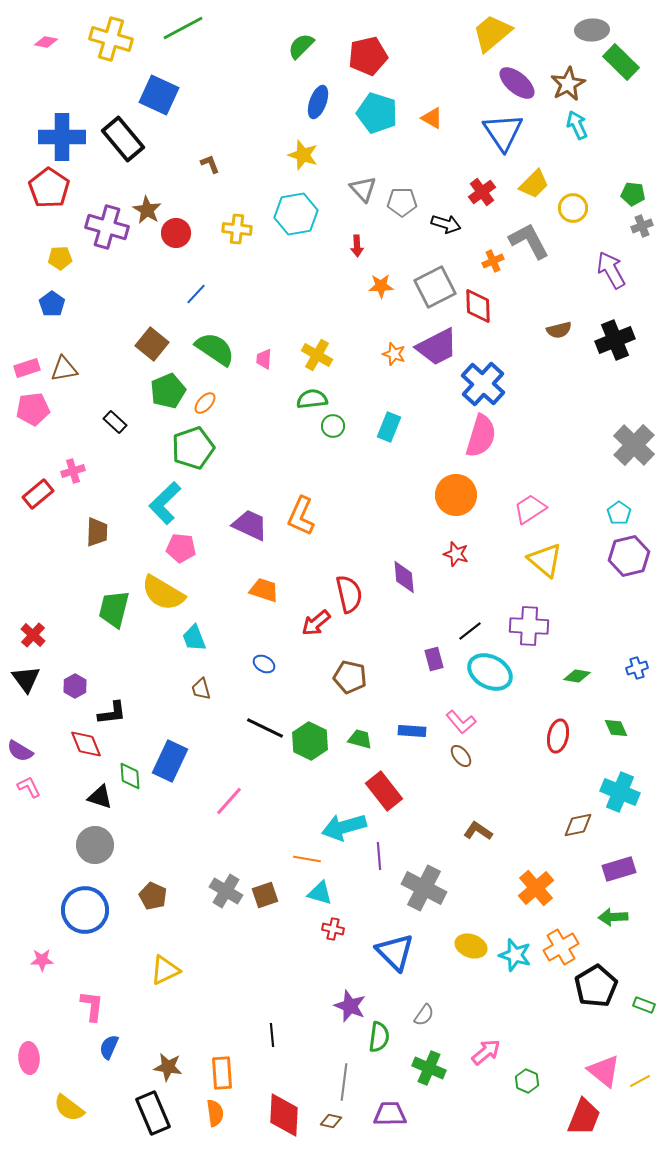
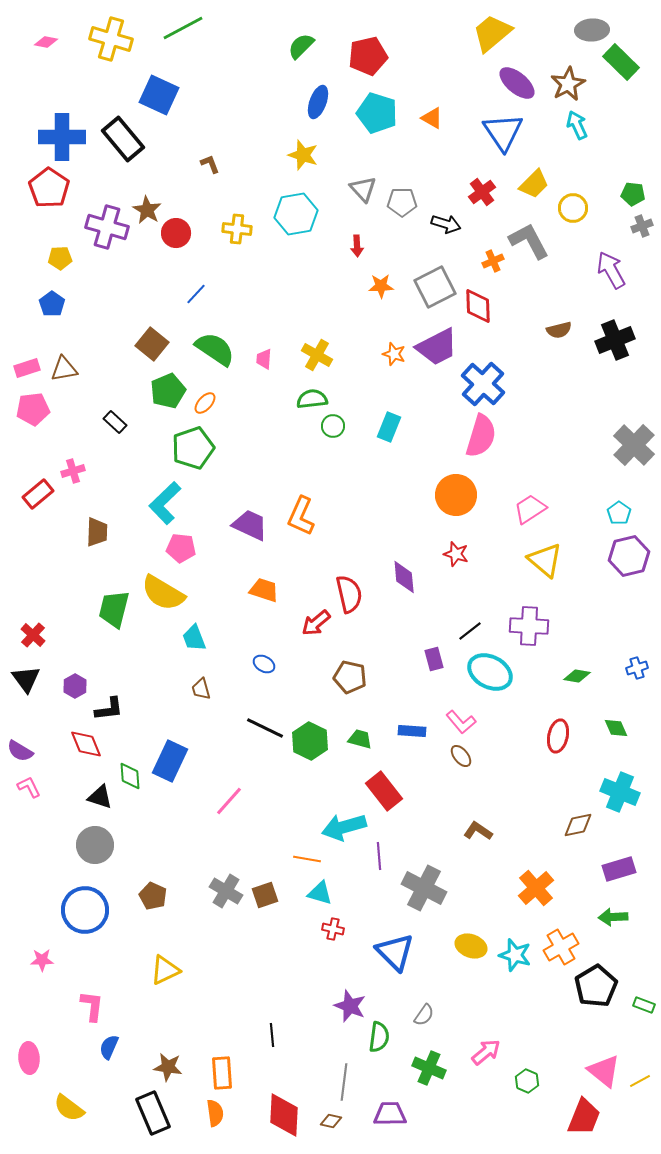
black L-shape at (112, 713): moved 3 px left, 4 px up
